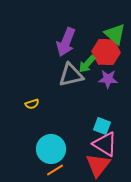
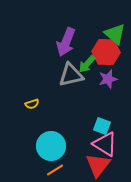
purple star: rotated 18 degrees counterclockwise
cyan circle: moved 3 px up
